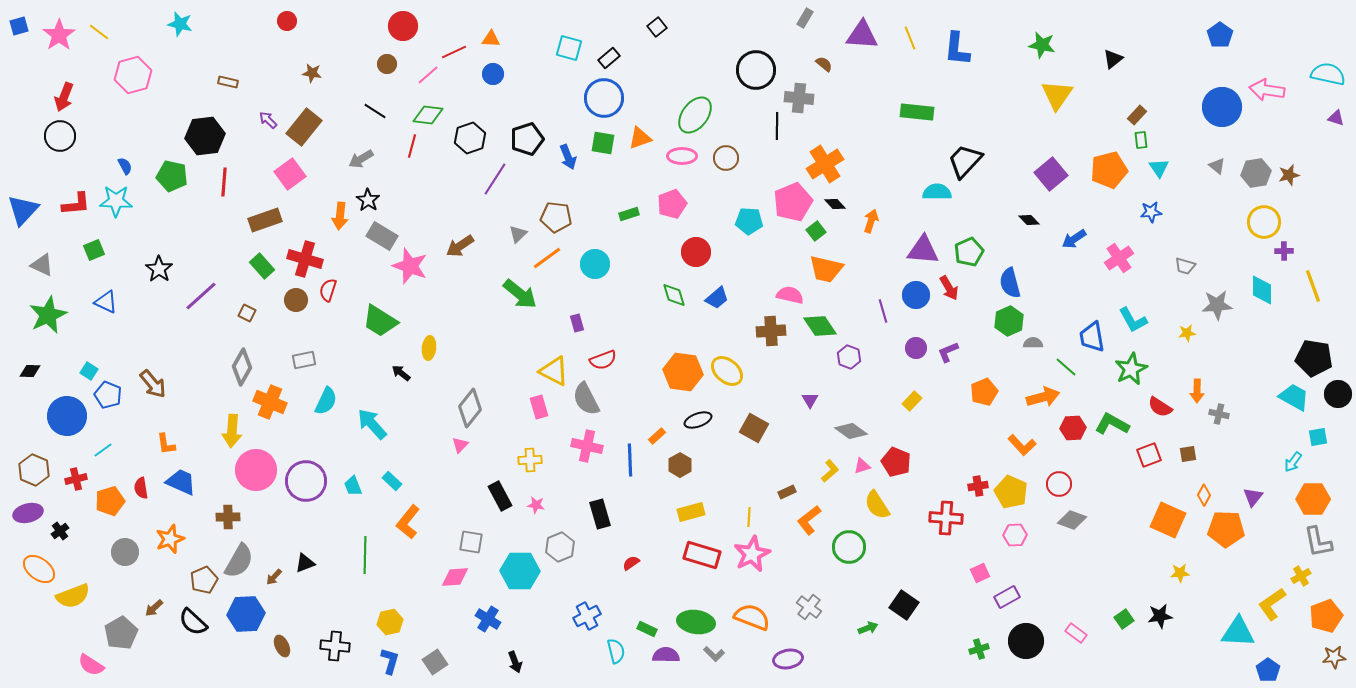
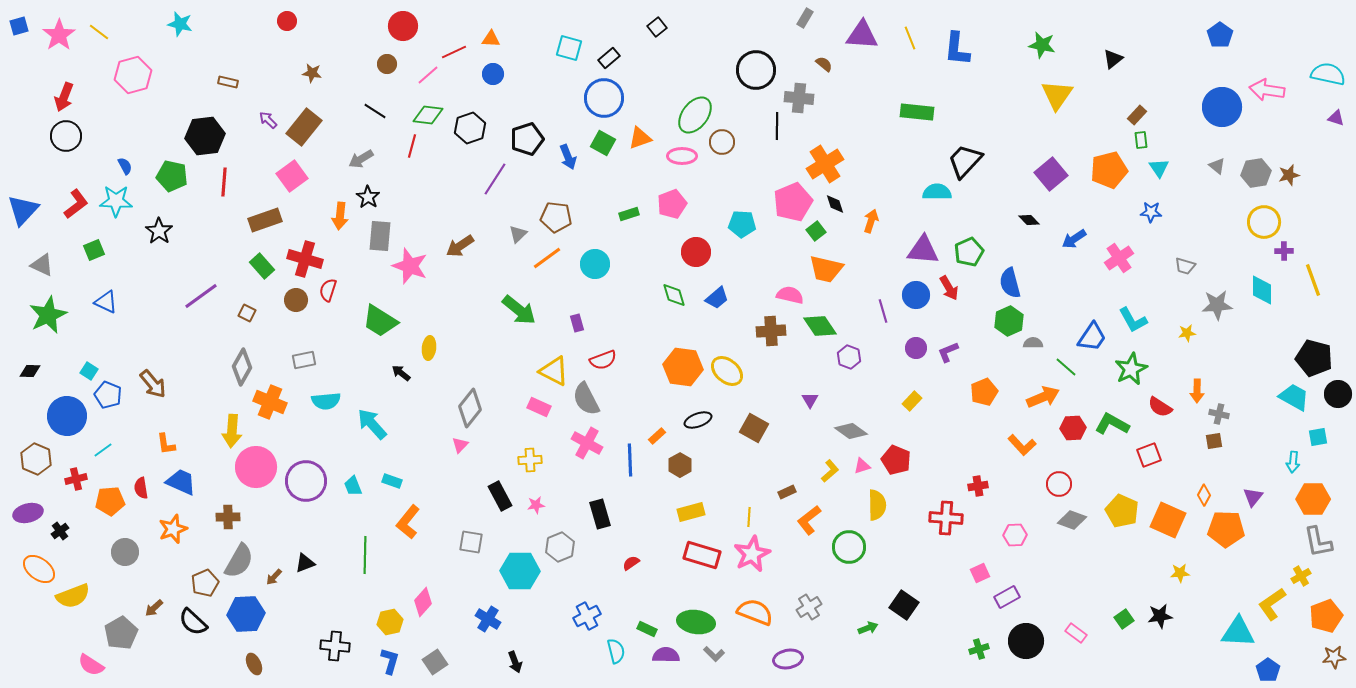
black circle at (60, 136): moved 6 px right
black hexagon at (470, 138): moved 10 px up
green square at (603, 143): rotated 20 degrees clockwise
brown circle at (726, 158): moved 4 px left, 16 px up
pink square at (290, 174): moved 2 px right, 2 px down
black star at (368, 200): moved 3 px up
red L-shape at (76, 204): rotated 32 degrees counterclockwise
black diamond at (835, 204): rotated 25 degrees clockwise
blue star at (1151, 212): rotated 10 degrees clockwise
cyan pentagon at (749, 221): moved 7 px left, 3 px down
gray rectangle at (382, 236): moved 2 px left; rotated 64 degrees clockwise
black star at (159, 269): moved 38 px up
yellow line at (1313, 286): moved 6 px up
green arrow at (520, 294): moved 1 px left, 16 px down
purple line at (201, 296): rotated 6 degrees clockwise
blue trapezoid at (1092, 337): rotated 136 degrees counterclockwise
black pentagon at (1314, 358): rotated 6 degrees clockwise
orange hexagon at (683, 372): moved 5 px up
orange arrow at (1043, 397): rotated 8 degrees counterclockwise
cyan semicircle at (326, 401): rotated 60 degrees clockwise
pink rectangle at (539, 407): rotated 50 degrees counterclockwise
pink cross at (587, 446): moved 3 px up; rotated 16 degrees clockwise
brown square at (1188, 454): moved 26 px right, 13 px up
red pentagon at (896, 462): moved 2 px up
cyan arrow at (1293, 462): rotated 30 degrees counterclockwise
brown hexagon at (34, 470): moved 2 px right, 11 px up
pink circle at (256, 470): moved 3 px up
cyan rectangle at (392, 481): rotated 24 degrees counterclockwise
yellow pentagon at (1011, 492): moved 111 px right, 19 px down
orange pentagon at (110, 501): rotated 12 degrees clockwise
pink star at (536, 505): rotated 18 degrees counterclockwise
yellow semicircle at (877, 505): rotated 148 degrees counterclockwise
orange star at (170, 539): moved 3 px right, 10 px up
pink diamond at (455, 577): moved 32 px left, 25 px down; rotated 44 degrees counterclockwise
brown pentagon at (204, 580): moved 1 px right, 3 px down
gray cross at (809, 607): rotated 20 degrees clockwise
orange semicircle at (752, 617): moved 3 px right, 5 px up
brown ellipse at (282, 646): moved 28 px left, 18 px down
